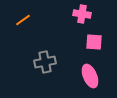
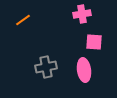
pink cross: rotated 18 degrees counterclockwise
gray cross: moved 1 px right, 5 px down
pink ellipse: moved 6 px left, 6 px up; rotated 15 degrees clockwise
